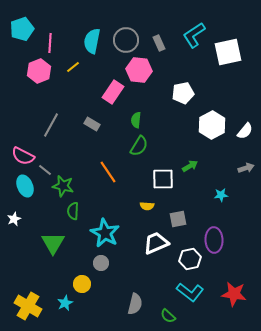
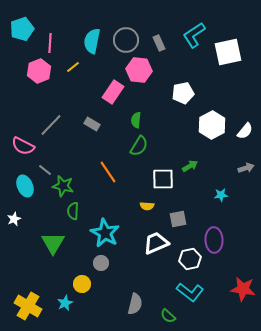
gray line at (51, 125): rotated 15 degrees clockwise
pink semicircle at (23, 156): moved 10 px up
red star at (234, 294): moved 9 px right, 5 px up
